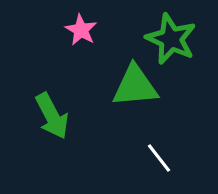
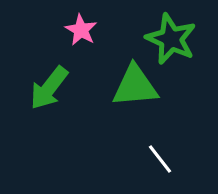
green arrow: moved 3 px left, 28 px up; rotated 66 degrees clockwise
white line: moved 1 px right, 1 px down
